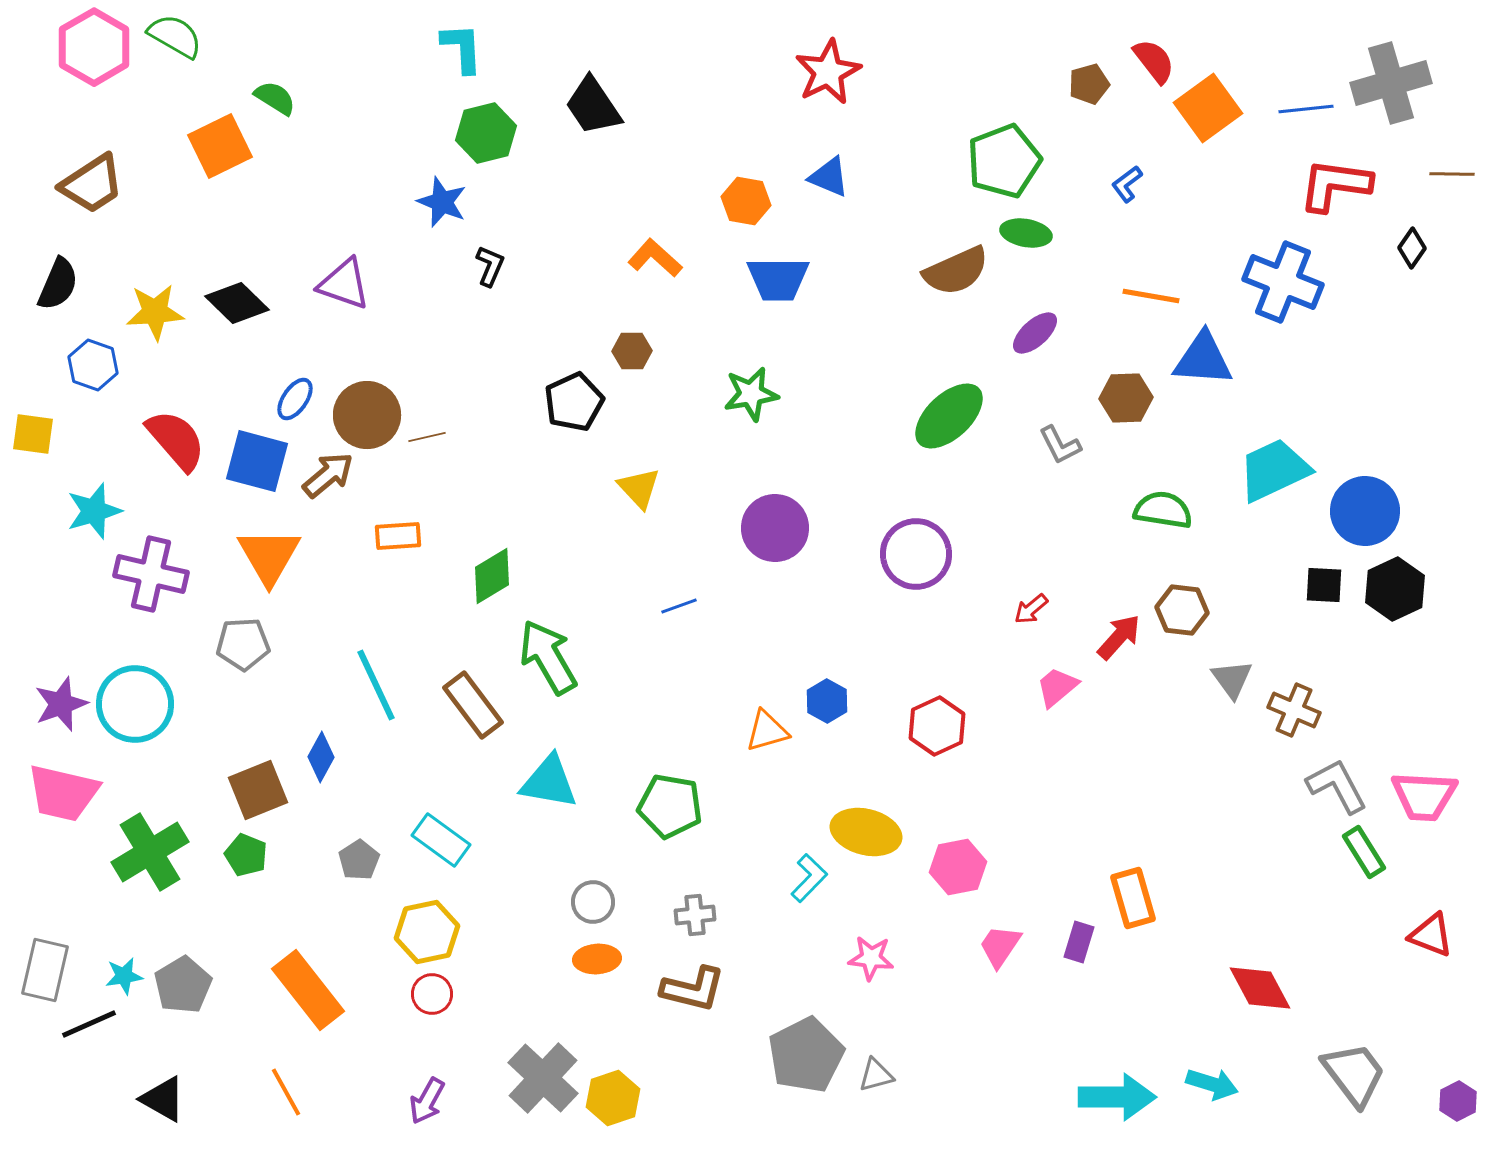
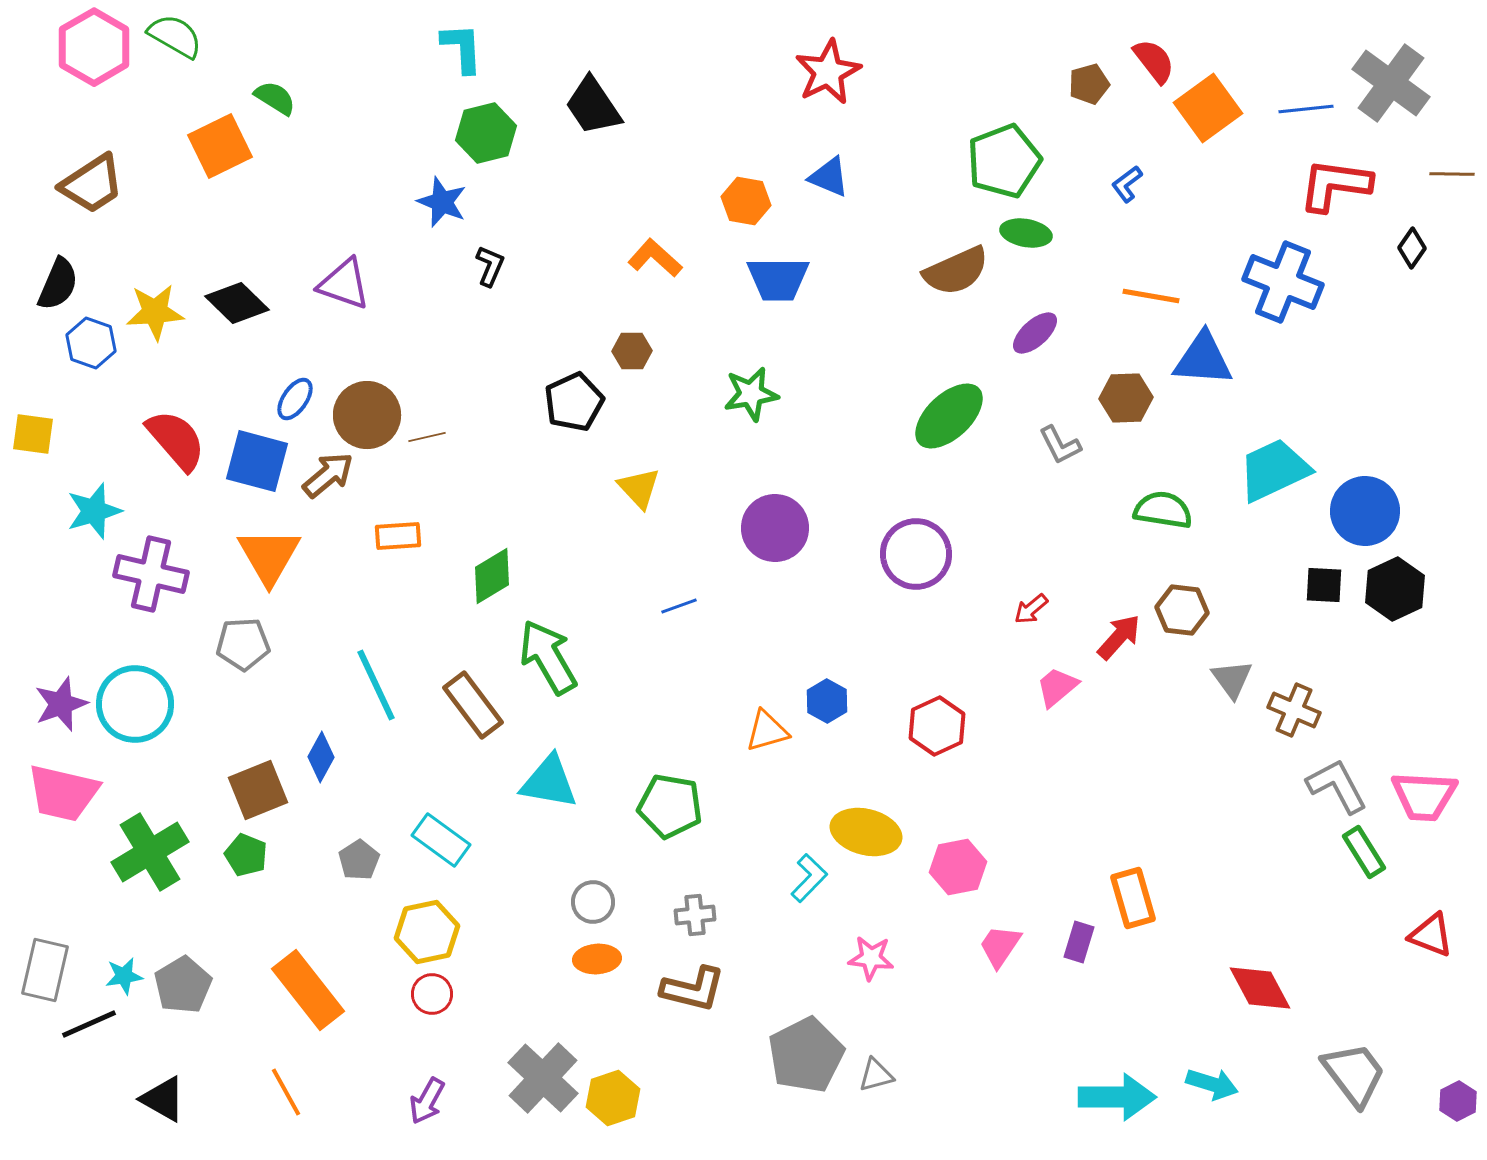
gray cross at (1391, 83): rotated 38 degrees counterclockwise
blue hexagon at (93, 365): moved 2 px left, 22 px up
